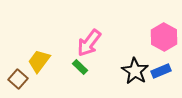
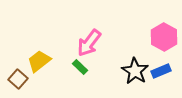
yellow trapezoid: rotated 15 degrees clockwise
